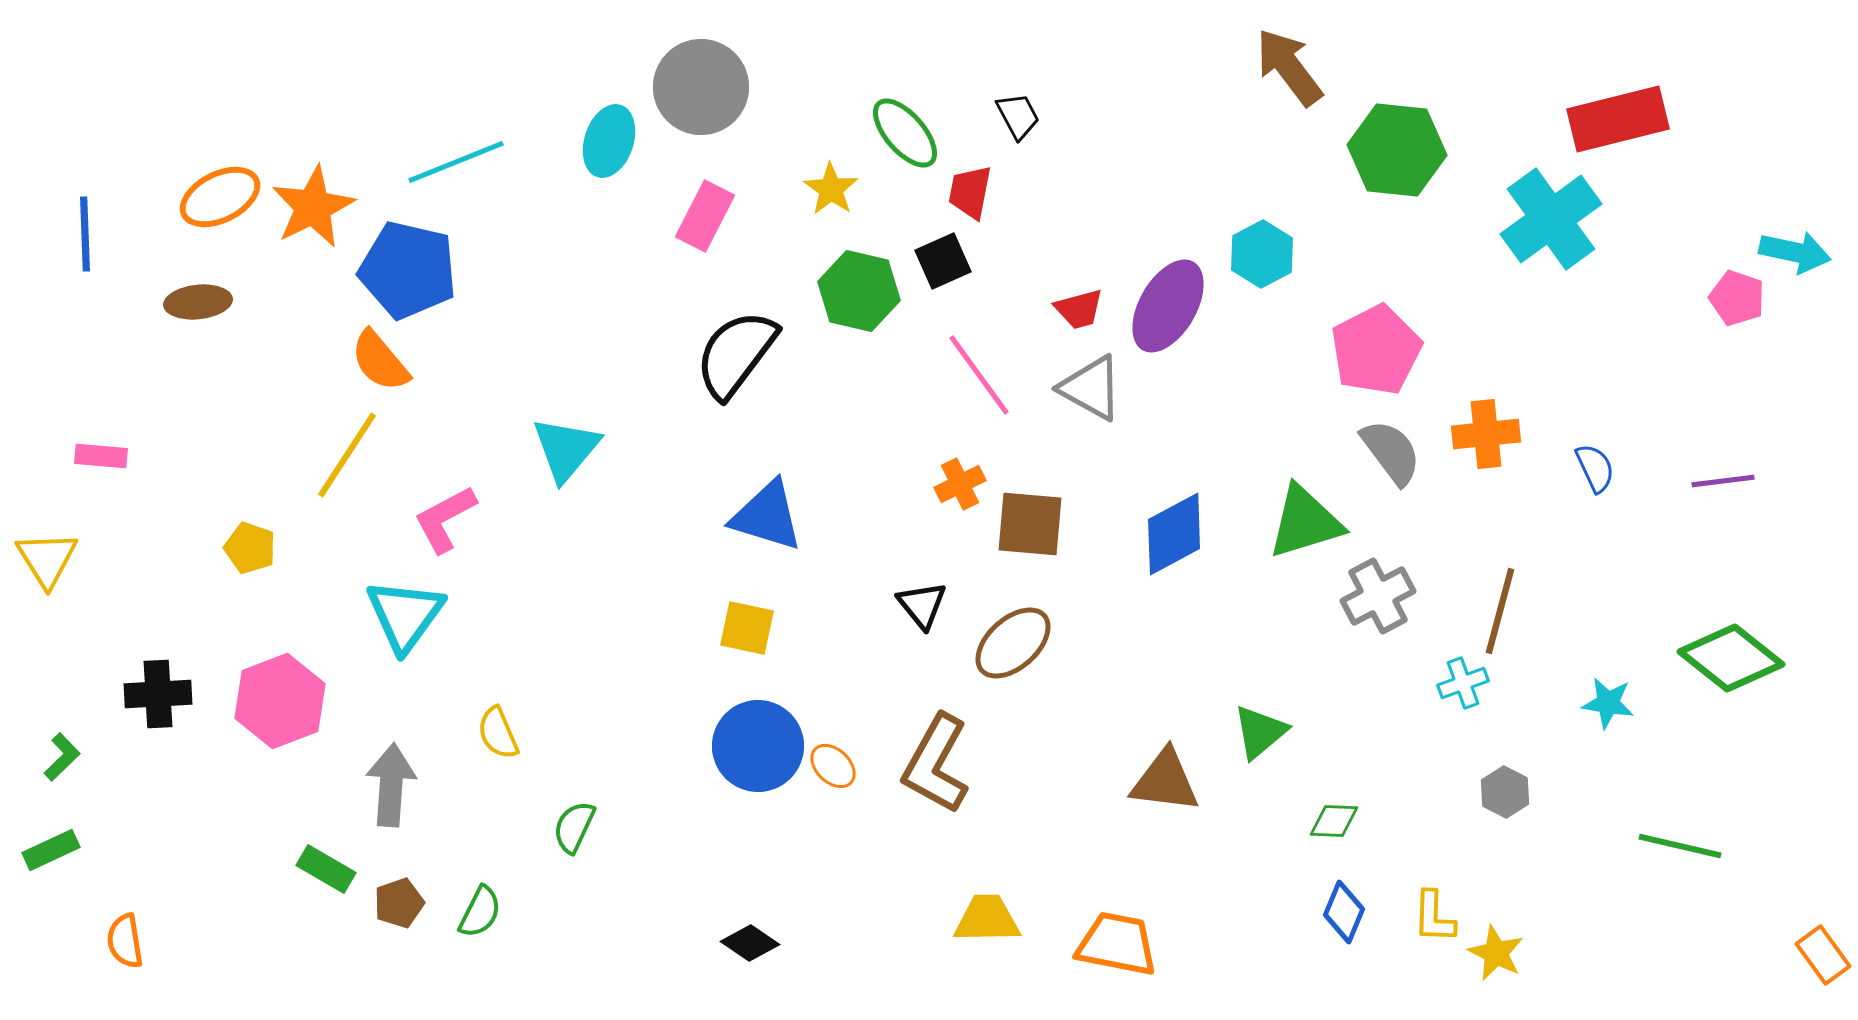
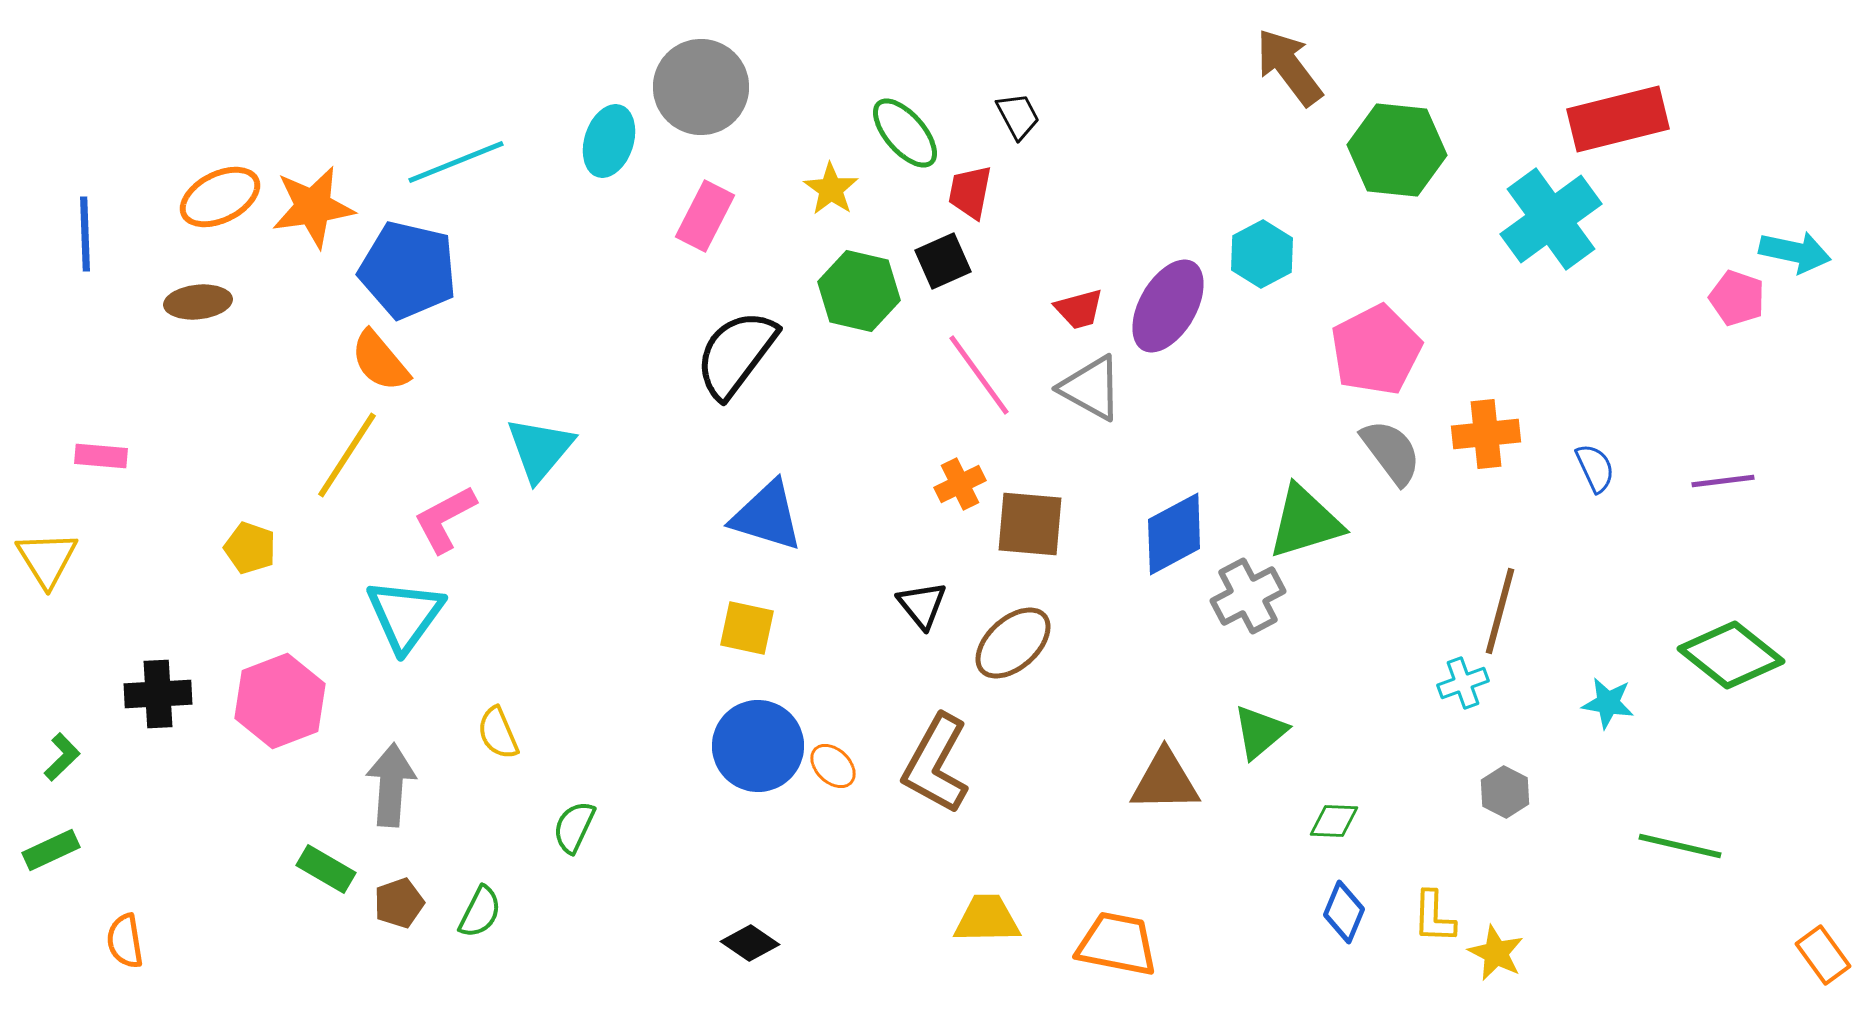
orange star at (313, 207): rotated 18 degrees clockwise
cyan triangle at (566, 449): moved 26 px left
gray cross at (1378, 596): moved 130 px left
green diamond at (1731, 658): moved 3 px up
brown triangle at (1165, 781): rotated 8 degrees counterclockwise
